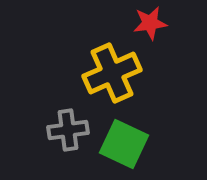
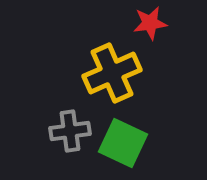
gray cross: moved 2 px right, 1 px down
green square: moved 1 px left, 1 px up
